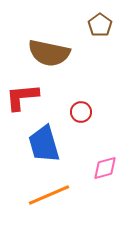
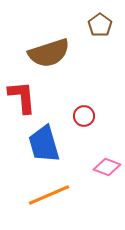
brown semicircle: rotated 30 degrees counterclockwise
red L-shape: rotated 90 degrees clockwise
red circle: moved 3 px right, 4 px down
pink diamond: moved 2 px right, 1 px up; rotated 36 degrees clockwise
